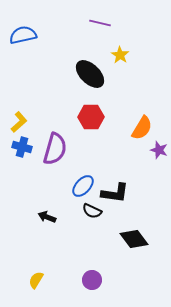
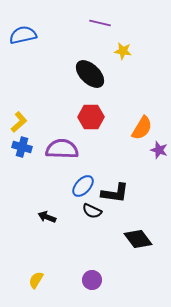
yellow star: moved 3 px right, 4 px up; rotated 24 degrees counterclockwise
purple semicircle: moved 7 px right; rotated 104 degrees counterclockwise
black diamond: moved 4 px right
